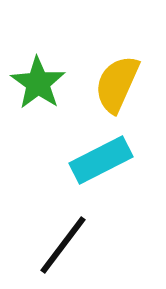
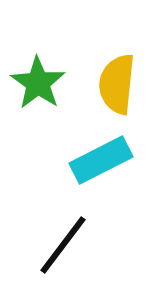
yellow semicircle: rotated 18 degrees counterclockwise
